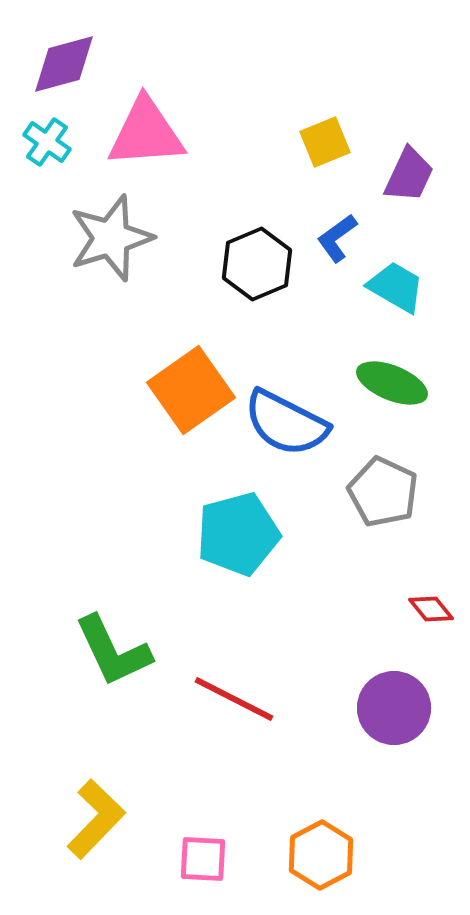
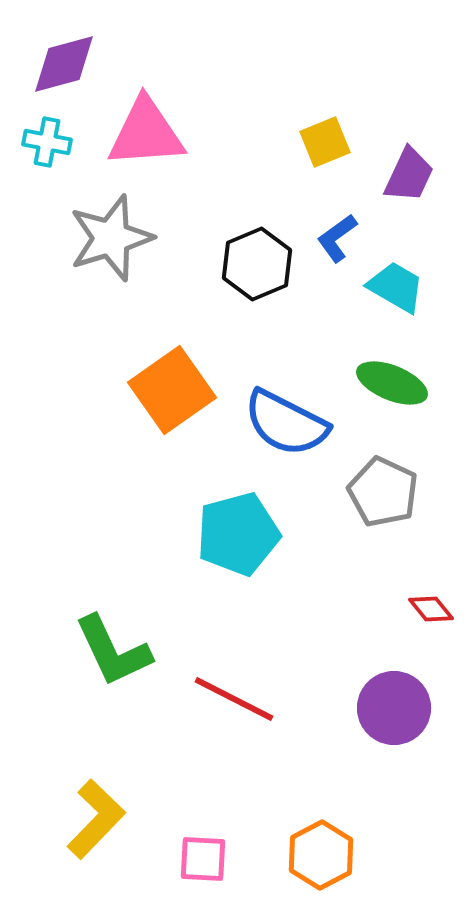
cyan cross: rotated 24 degrees counterclockwise
orange square: moved 19 px left
